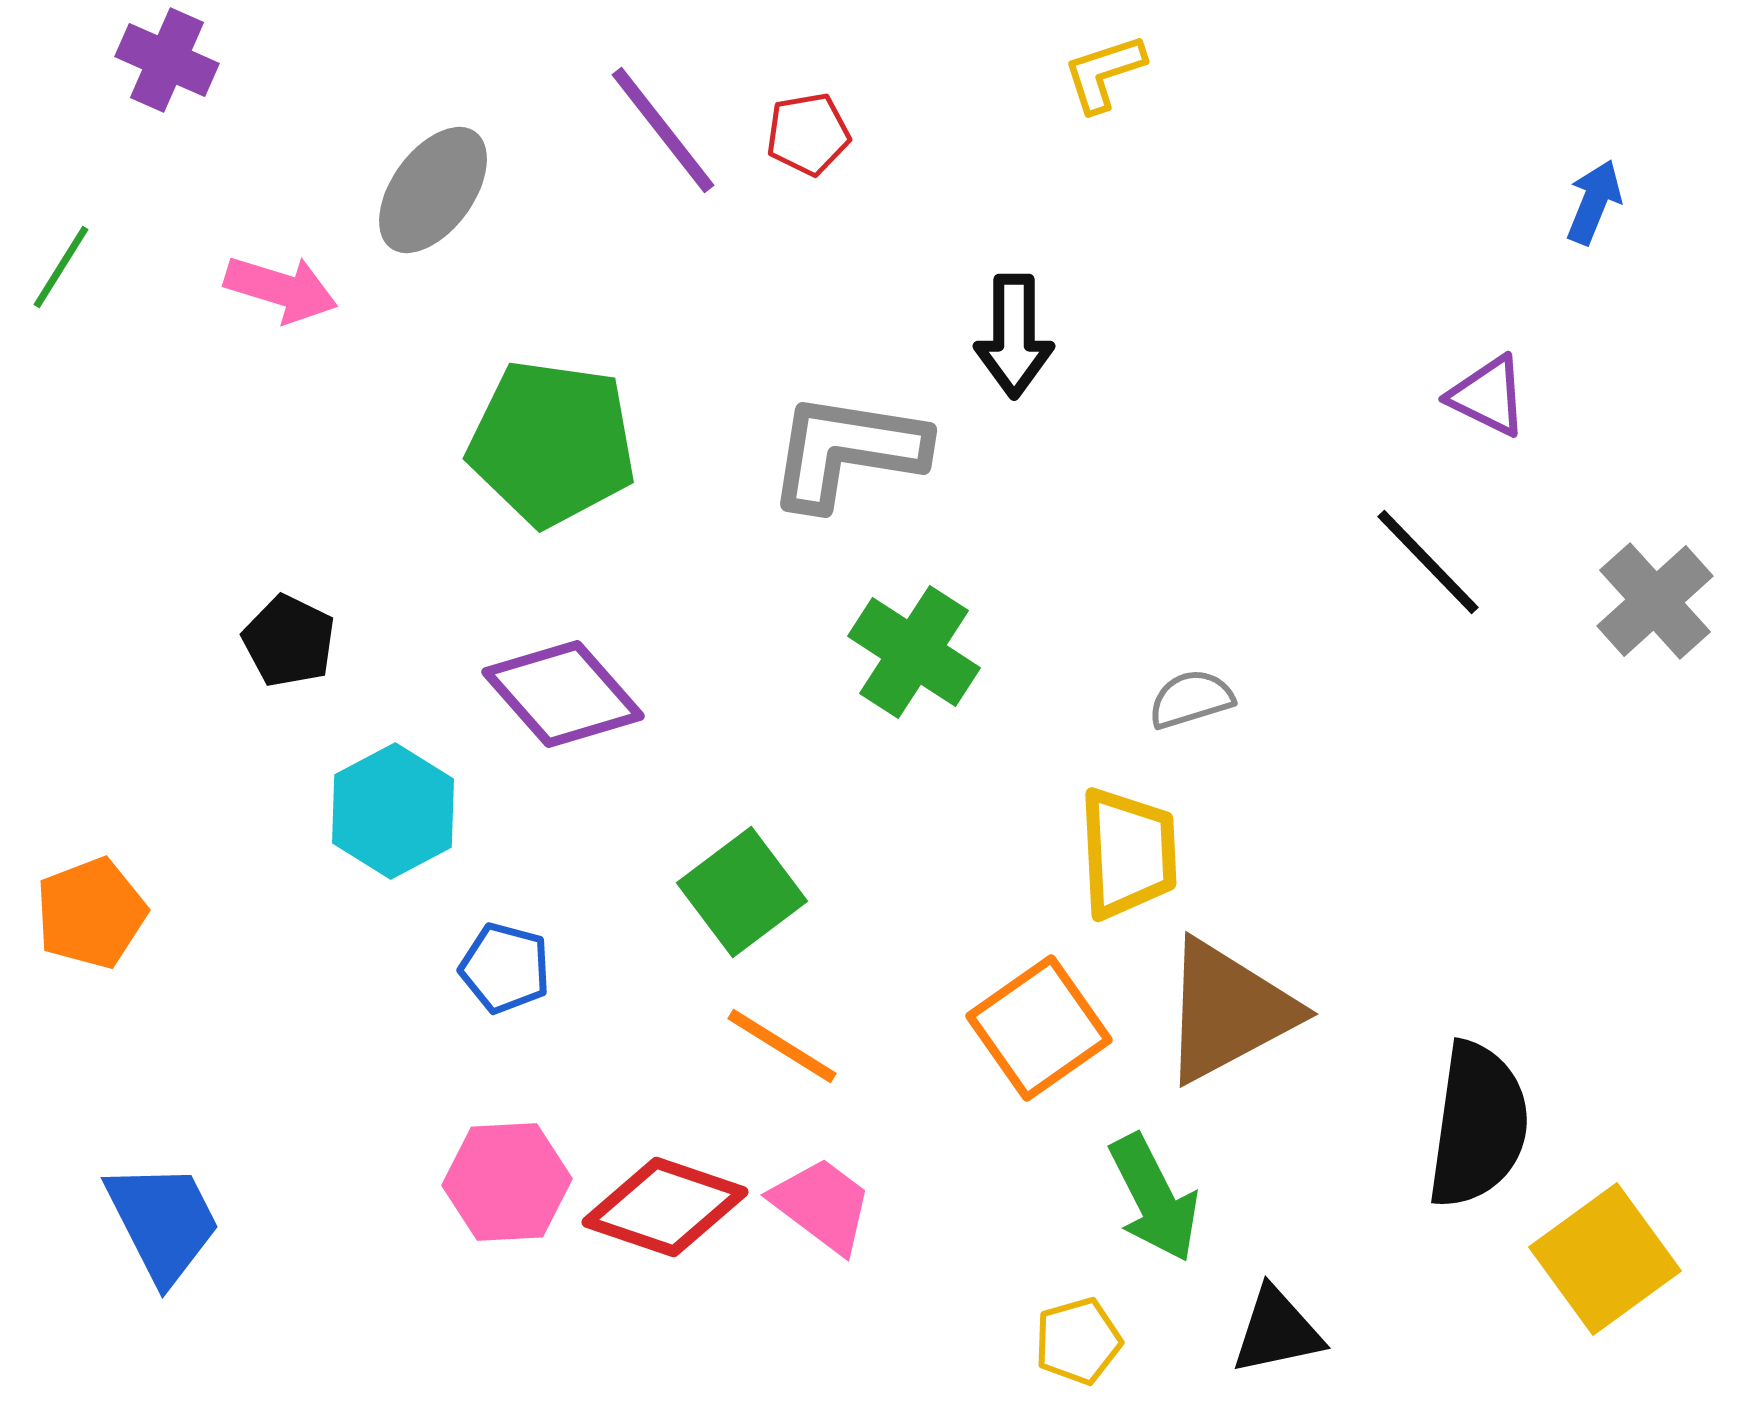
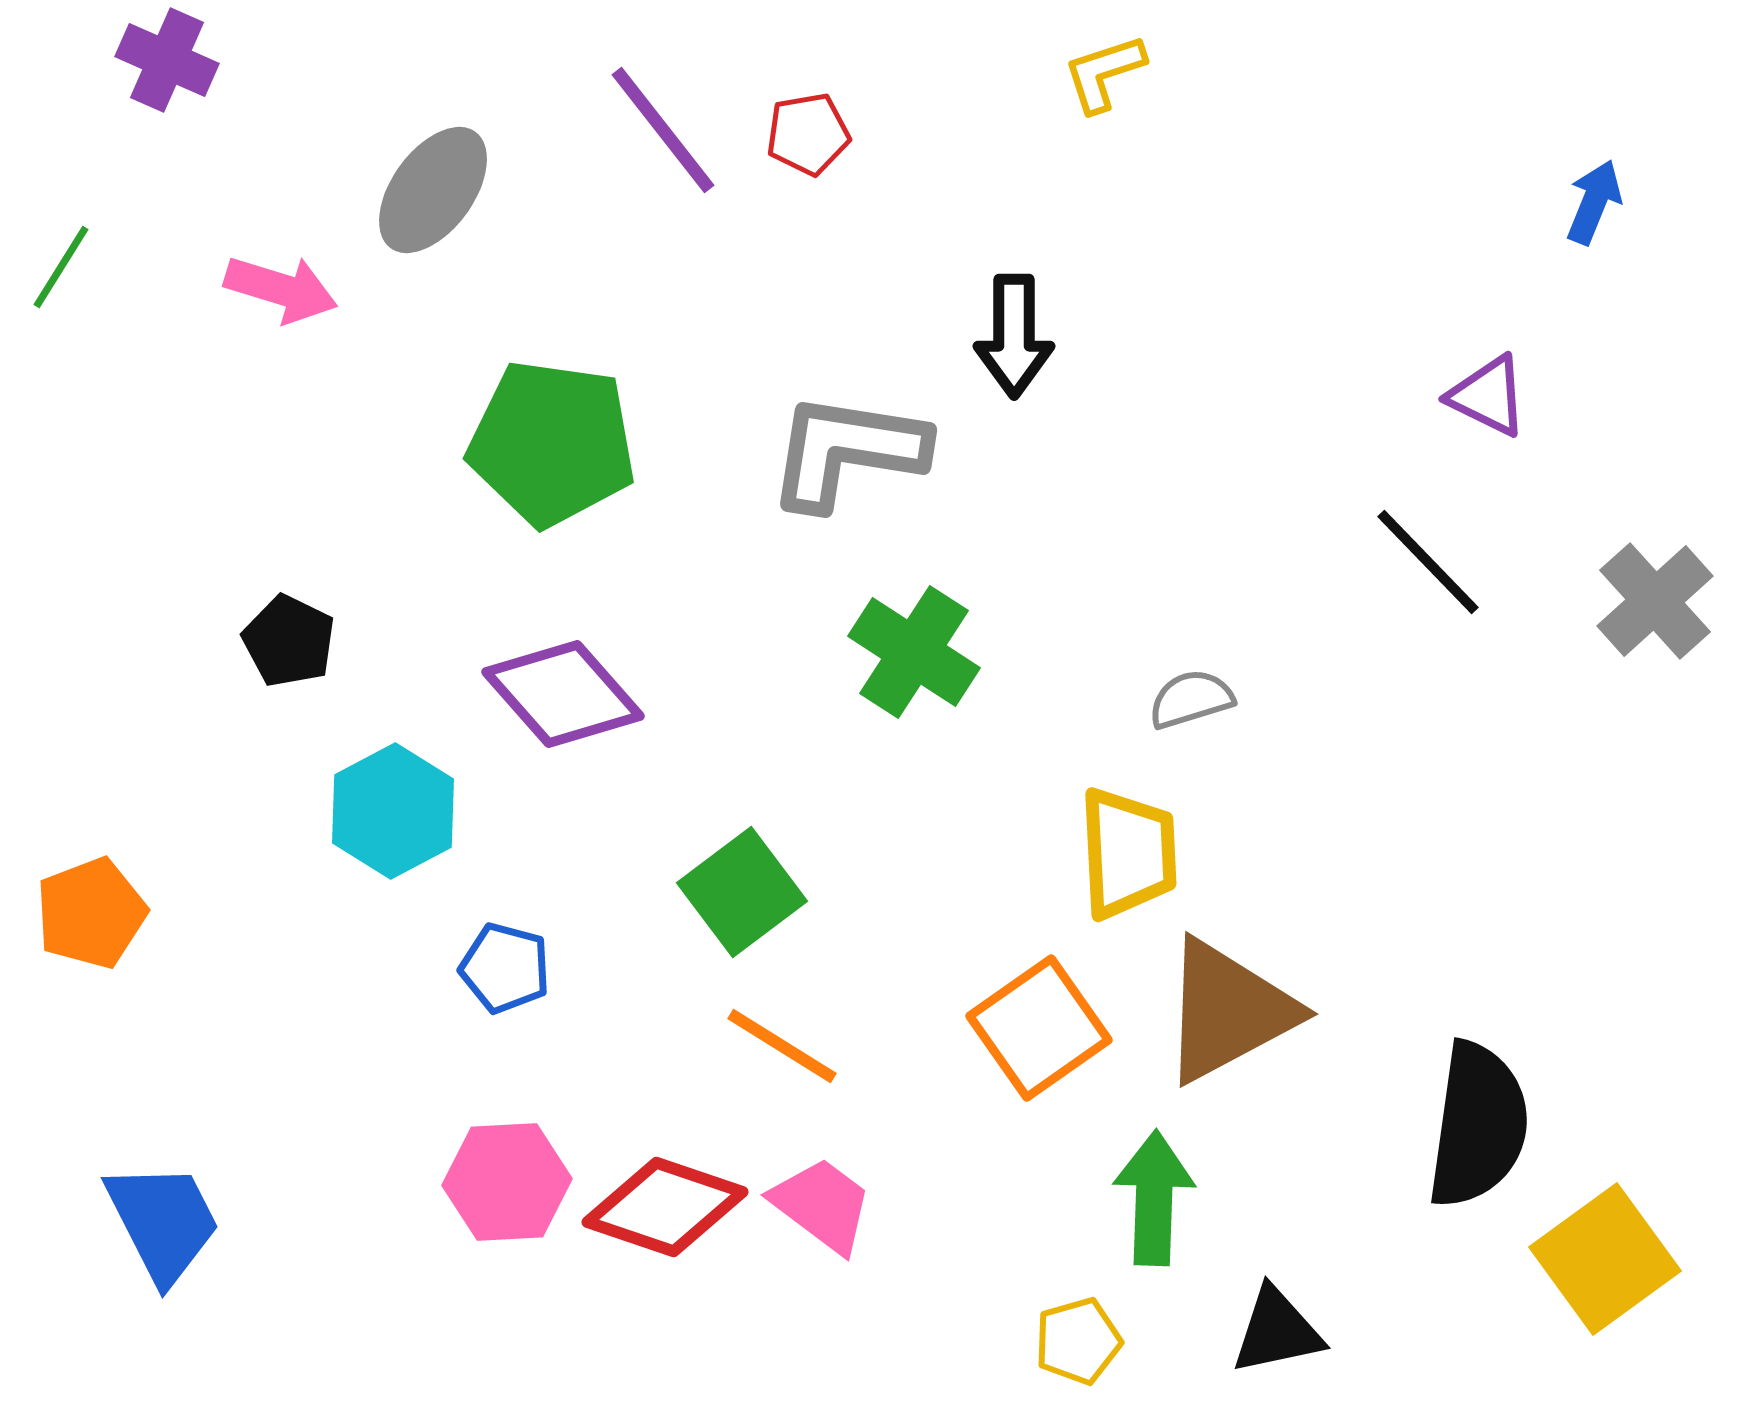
green arrow: rotated 151 degrees counterclockwise
